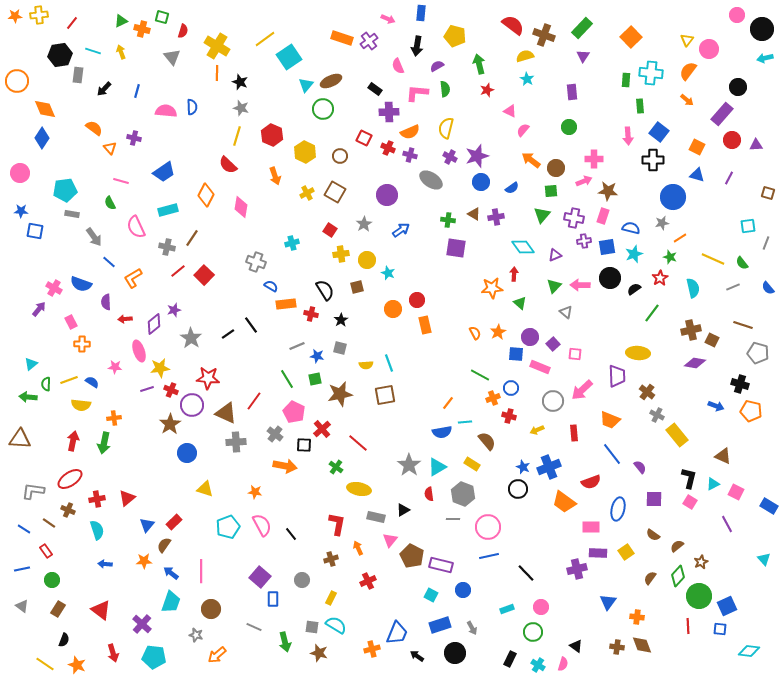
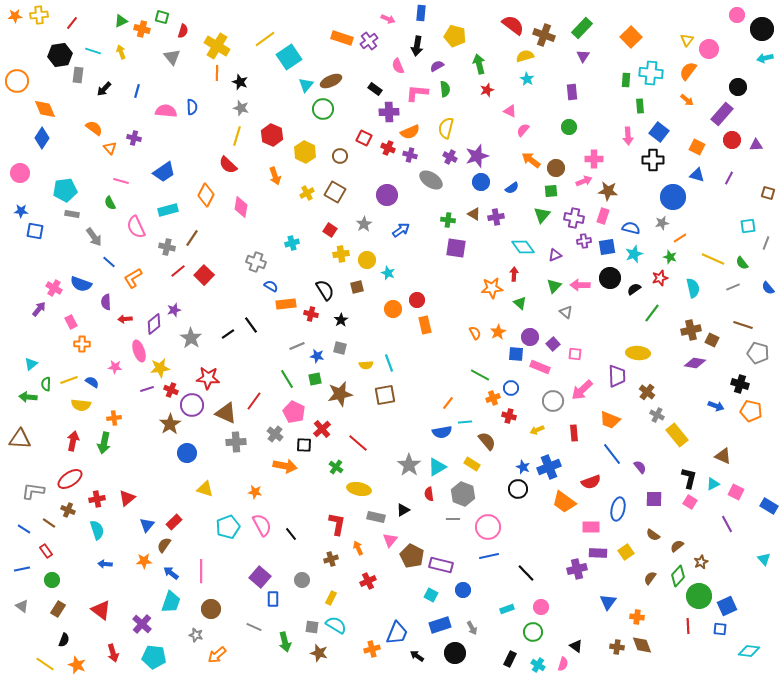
red star at (660, 278): rotated 14 degrees clockwise
